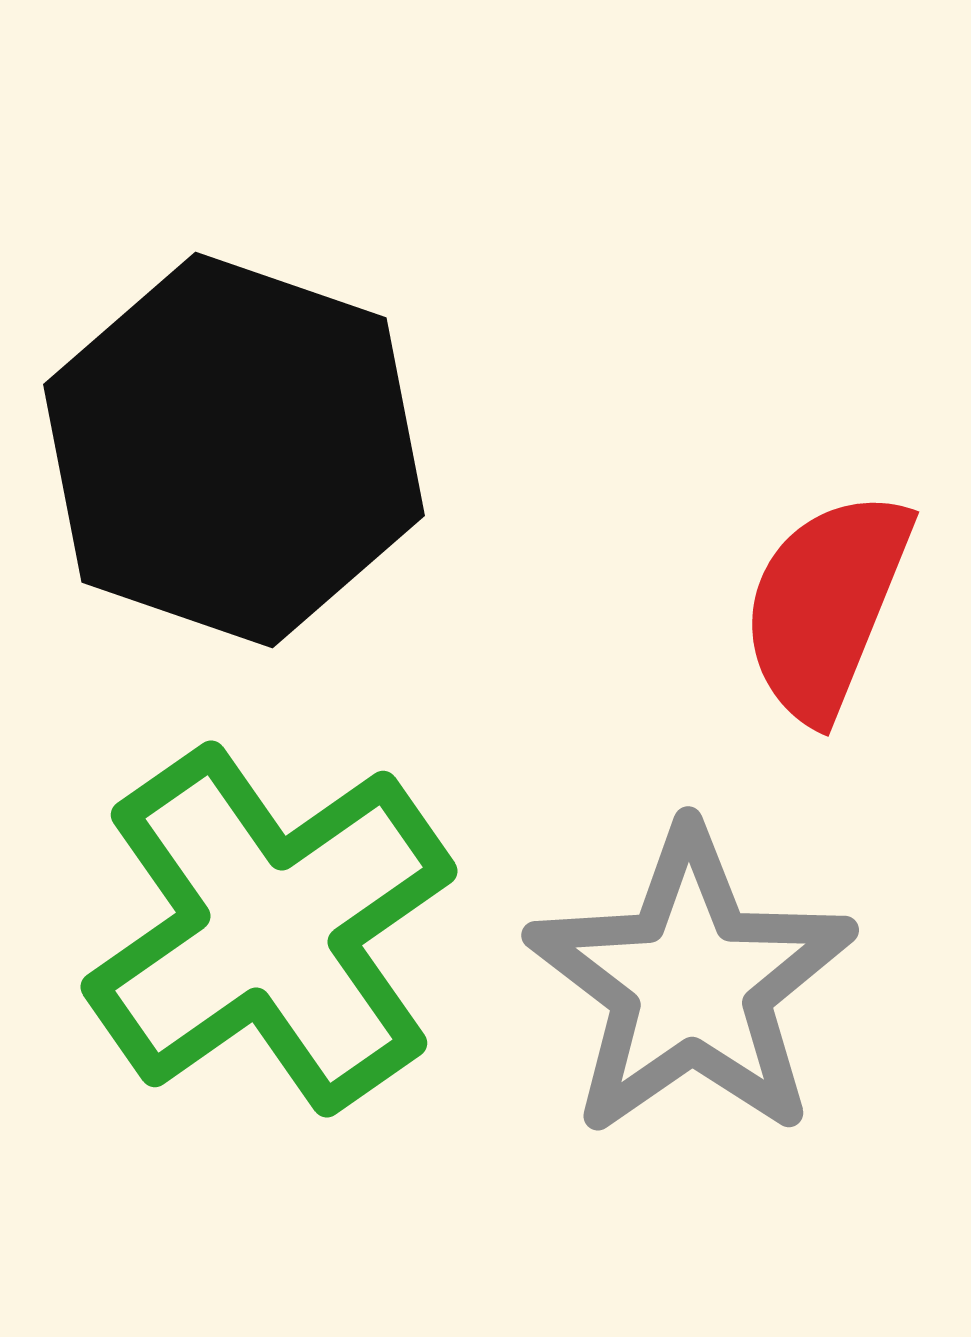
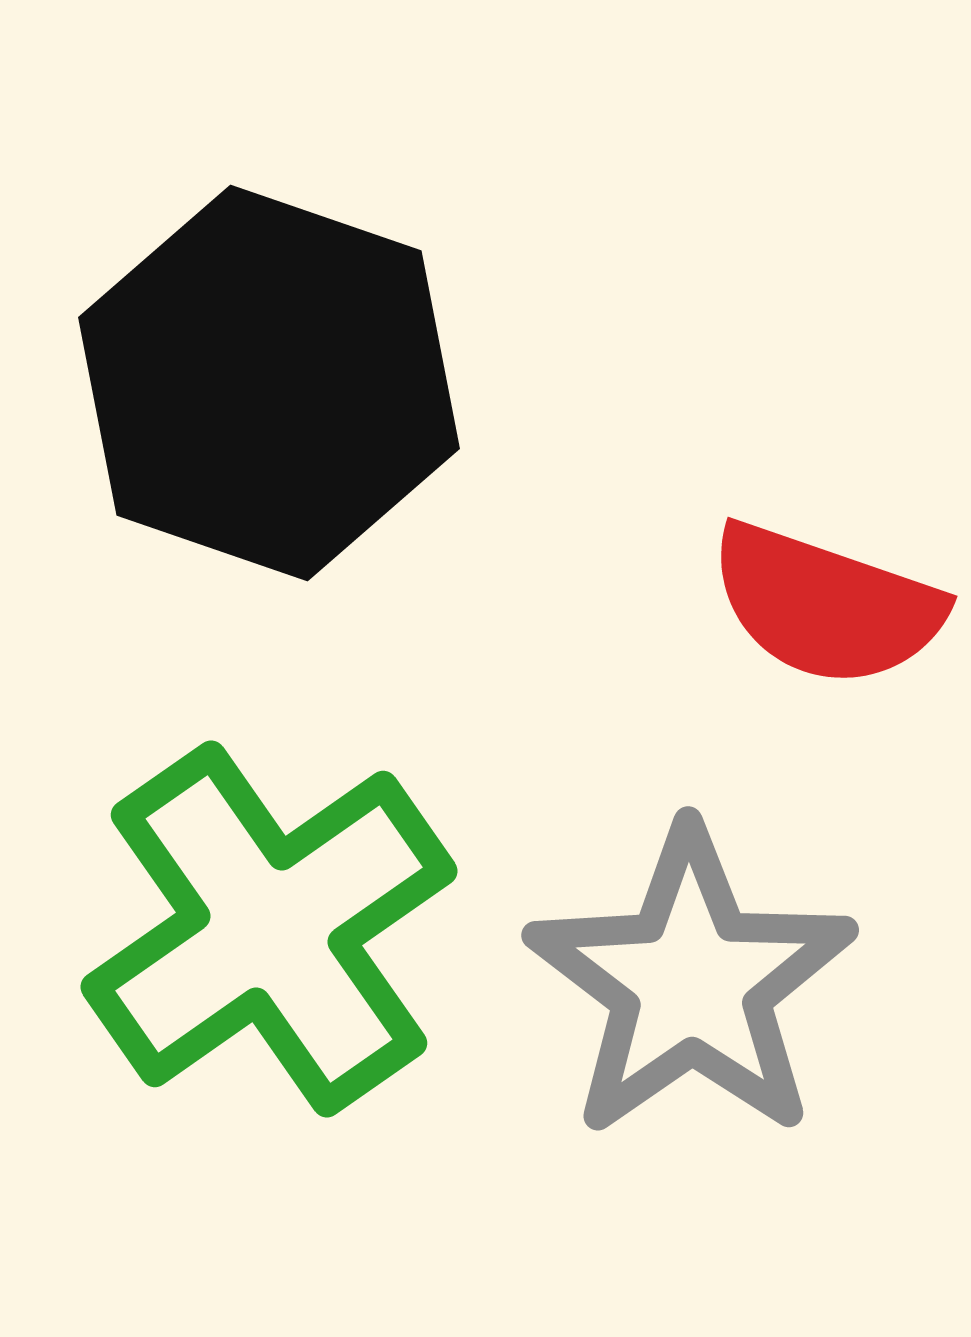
black hexagon: moved 35 px right, 67 px up
red semicircle: rotated 93 degrees counterclockwise
